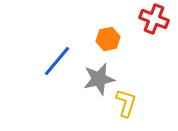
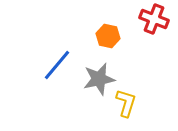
orange hexagon: moved 3 px up; rotated 25 degrees clockwise
blue line: moved 4 px down
